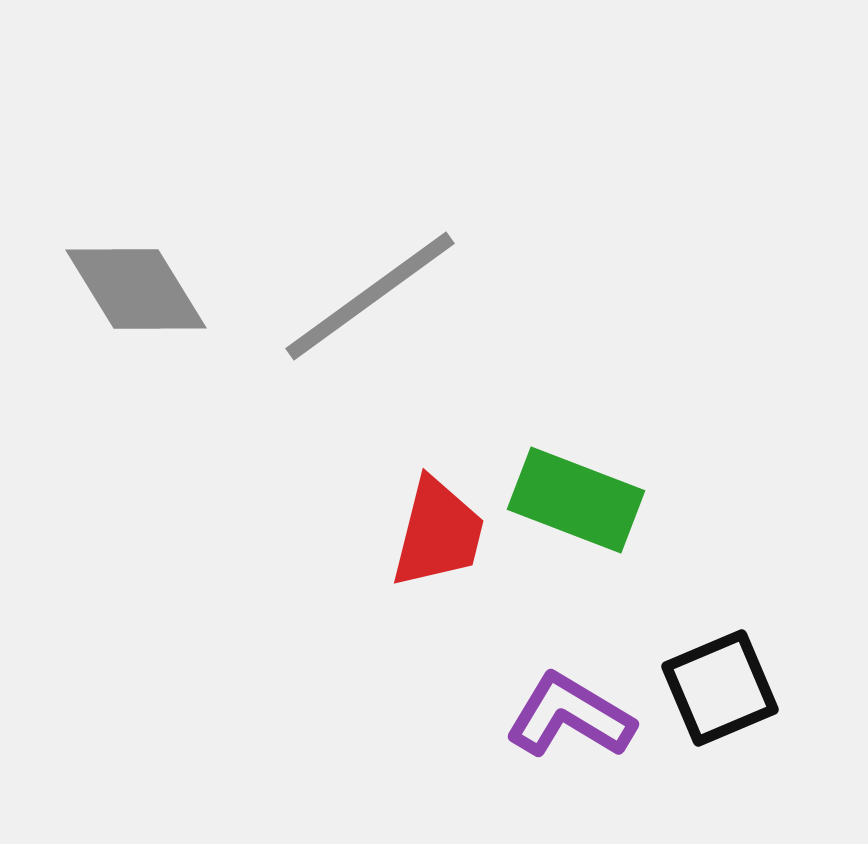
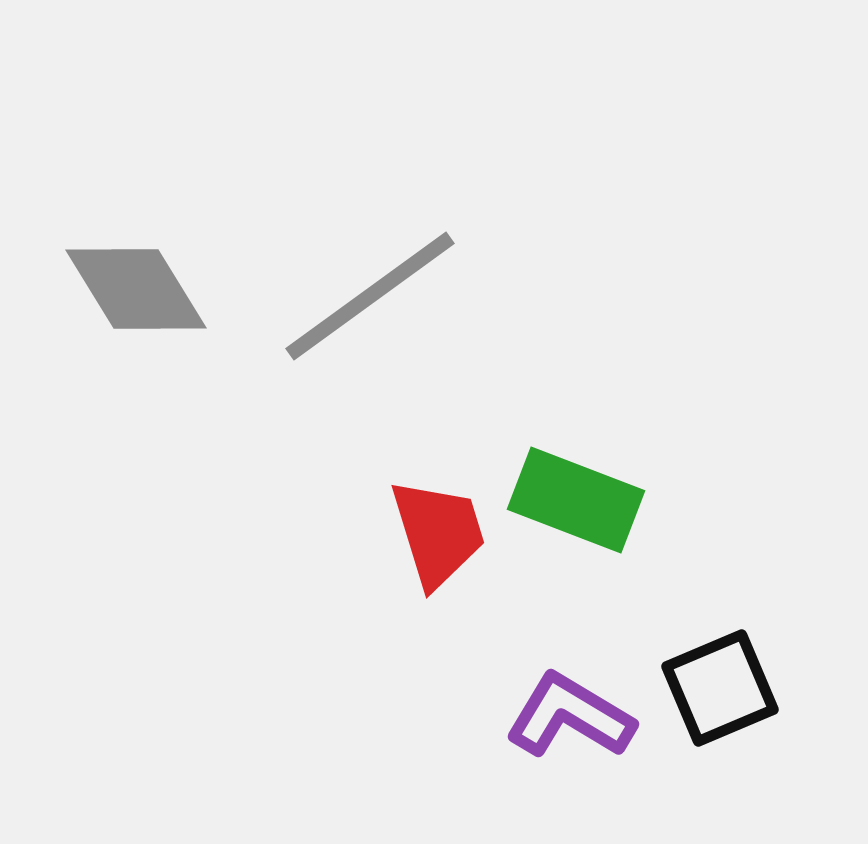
red trapezoid: rotated 31 degrees counterclockwise
